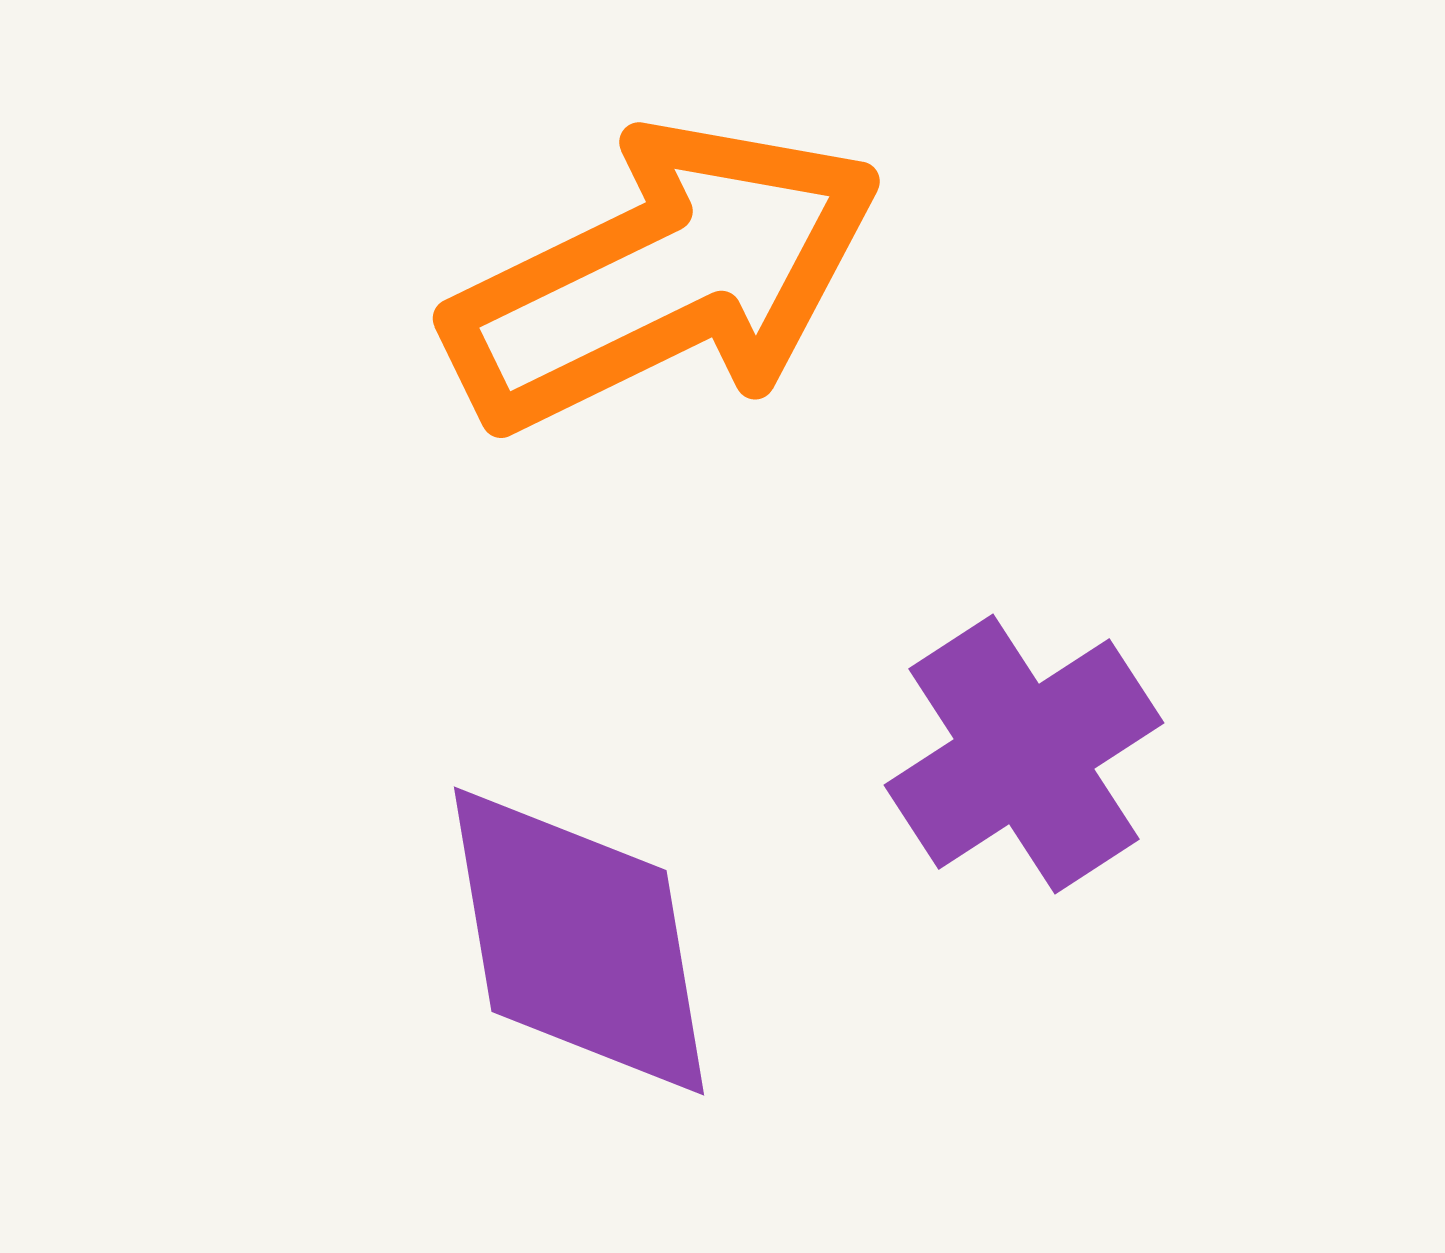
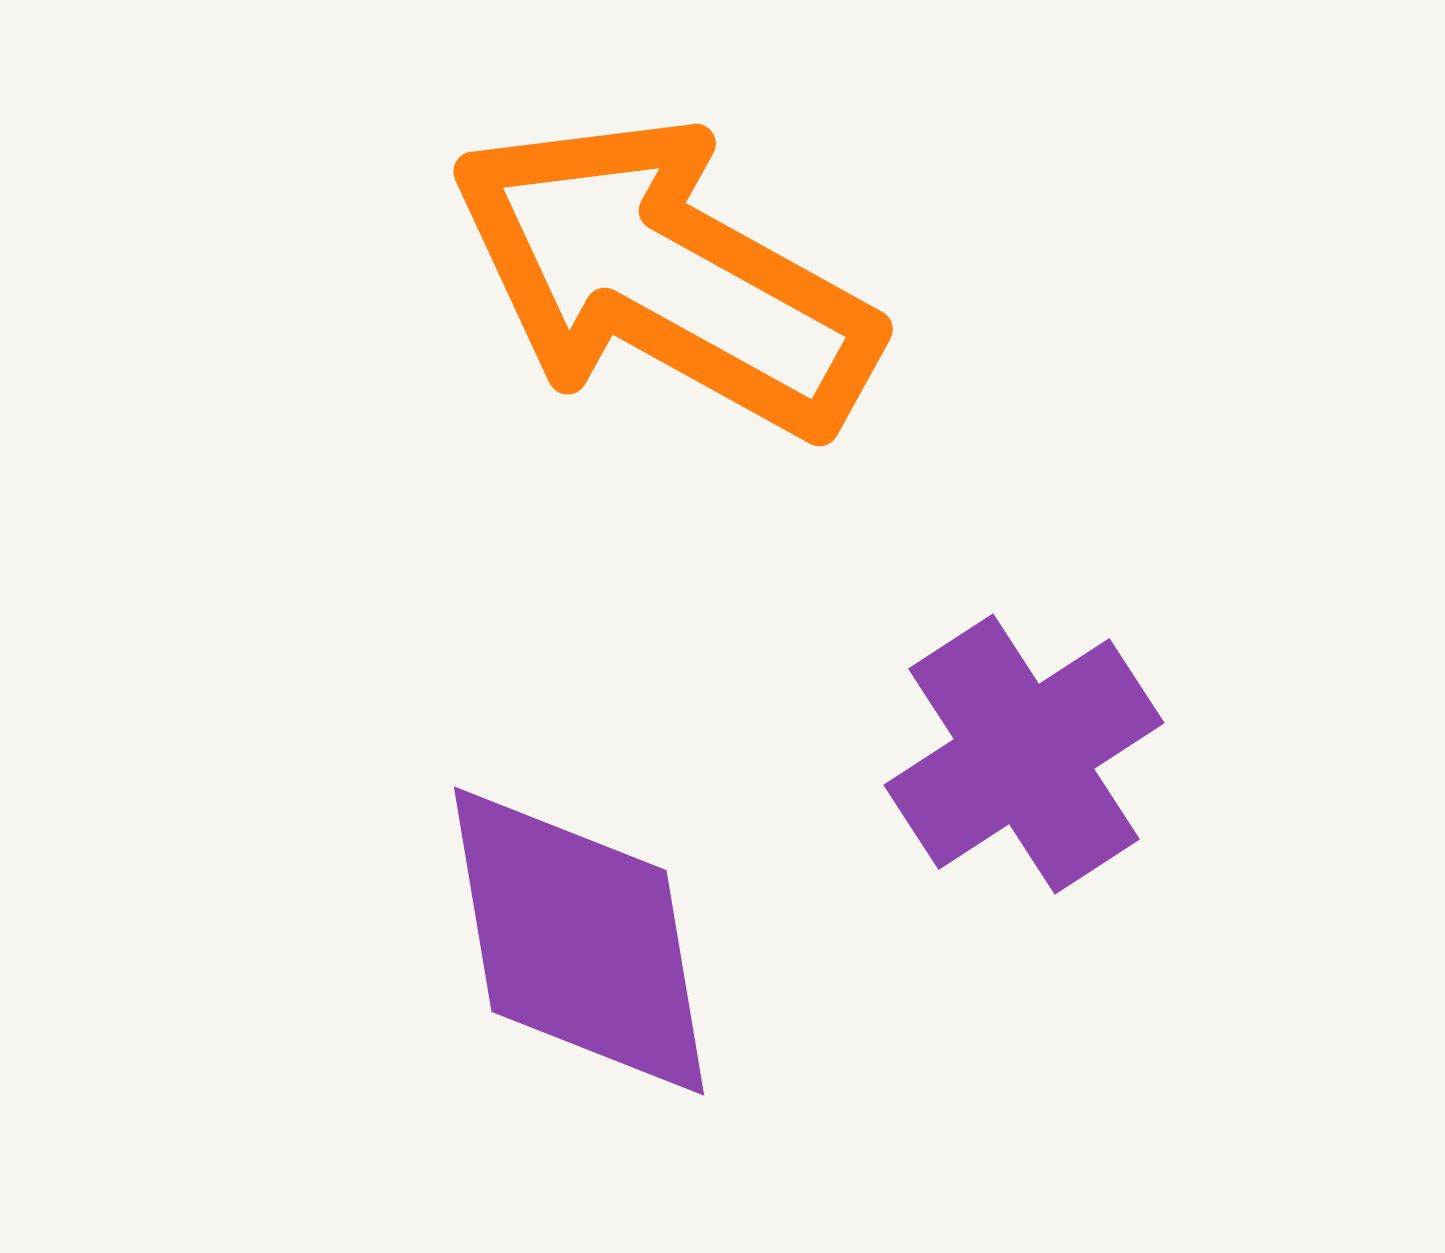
orange arrow: rotated 125 degrees counterclockwise
